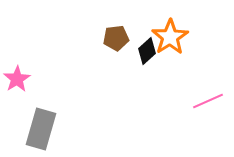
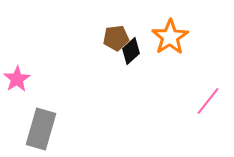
black diamond: moved 16 px left
pink line: rotated 28 degrees counterclockwise
